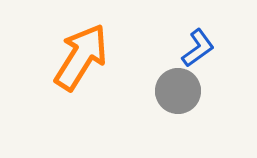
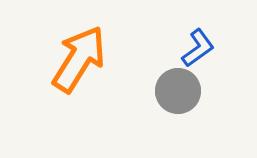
orange arrow: moved 2 px left, 2 px down
